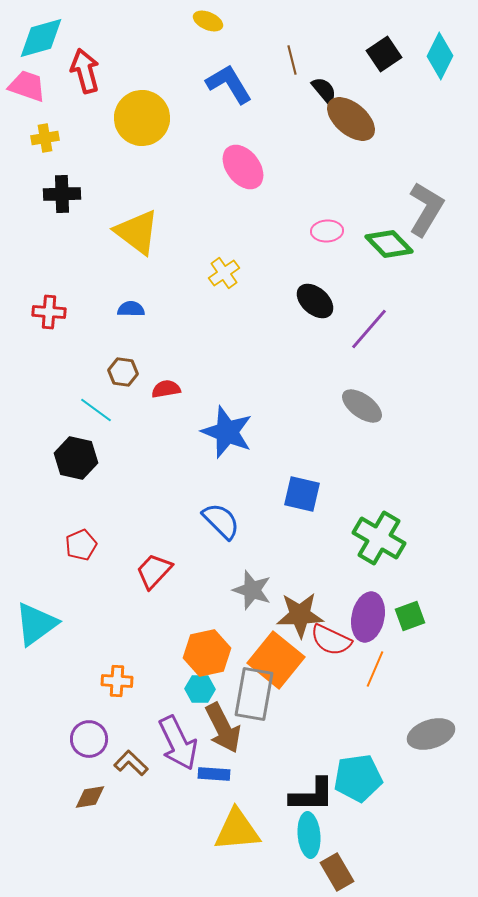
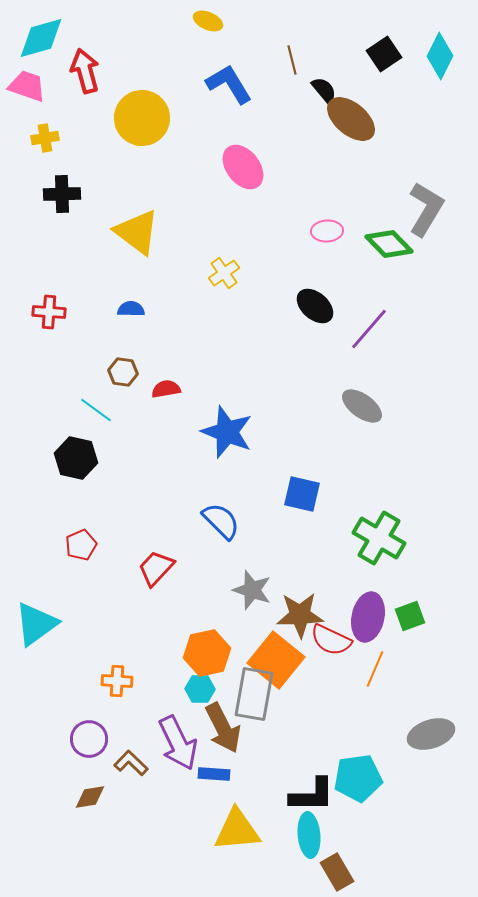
black ellipse at (315, 301): moved 5 px down
red trapezoid at (154, 571): moved 2 px right, 3 px up
